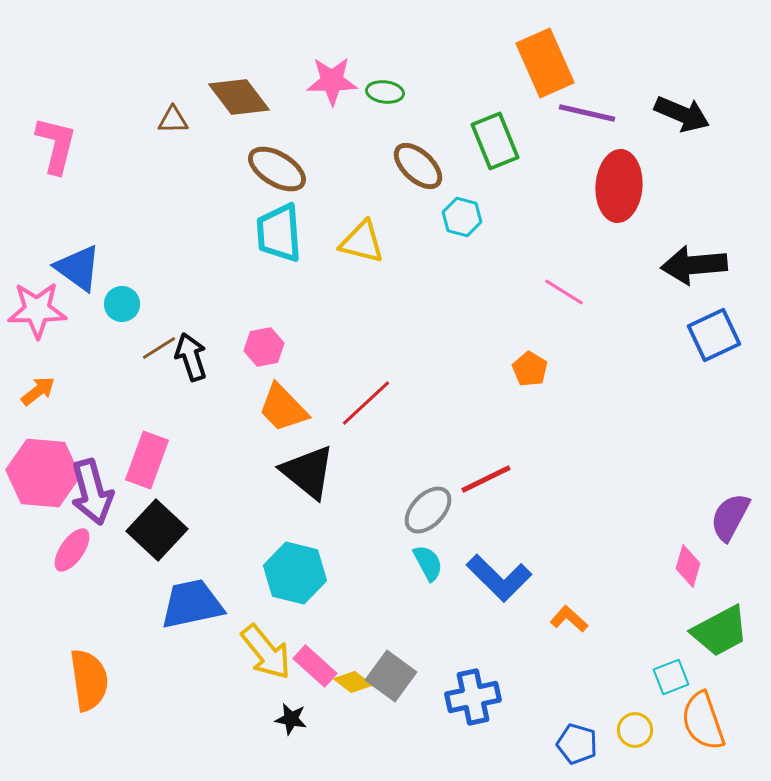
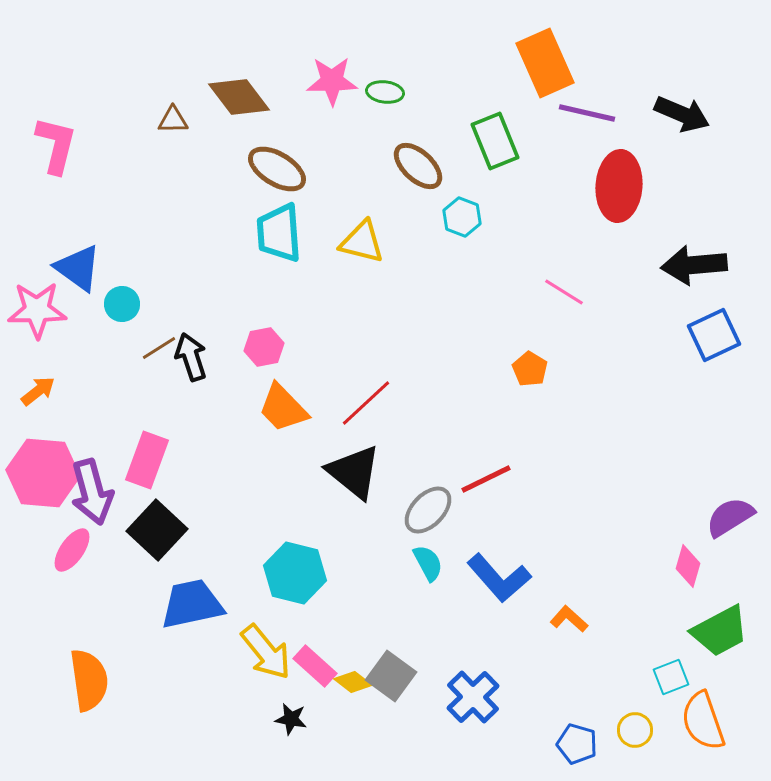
cyan hexagon at (462, 217): rotated 6 degrees clockwise
black triangle at (308, 472): moved 46 px right
purple semicircle at (730, 517): rotated 30 degrees clockwise
blue L-shape at (499, 578): rotated 4 degrees clockwise
blue cross at (473, 697): rotated 32 degrees counterclockwise
